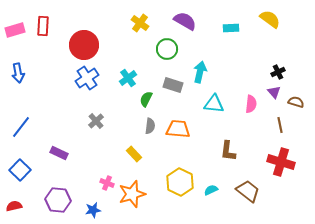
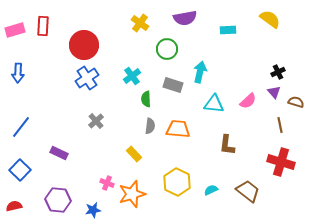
purple semicircle: moved 3 px up; rotated 140 degrees clockwise
cyan rectangle: moved 3 px left, 2 px down
blue arrow: rotated 12 degrees clockwise
cyan cross: moved 4 px right, 2 px up
green semicircle: rotated 28 degrees counterclockwise
pink semicircle: moved 3 px left, 3 px up; rotated 42 degrees clockwise
brown L-shape: moved 1 px left, 6 px up
yellow hexagon: moved 3 px left
